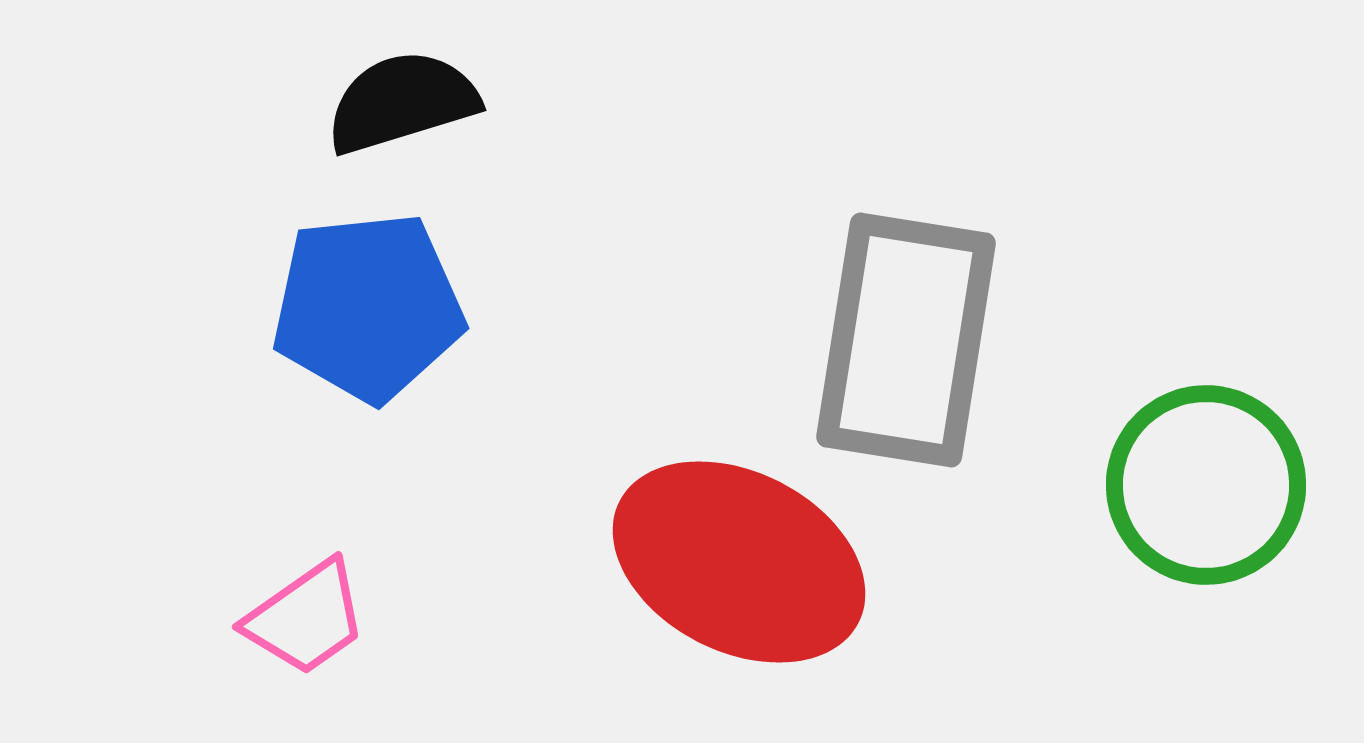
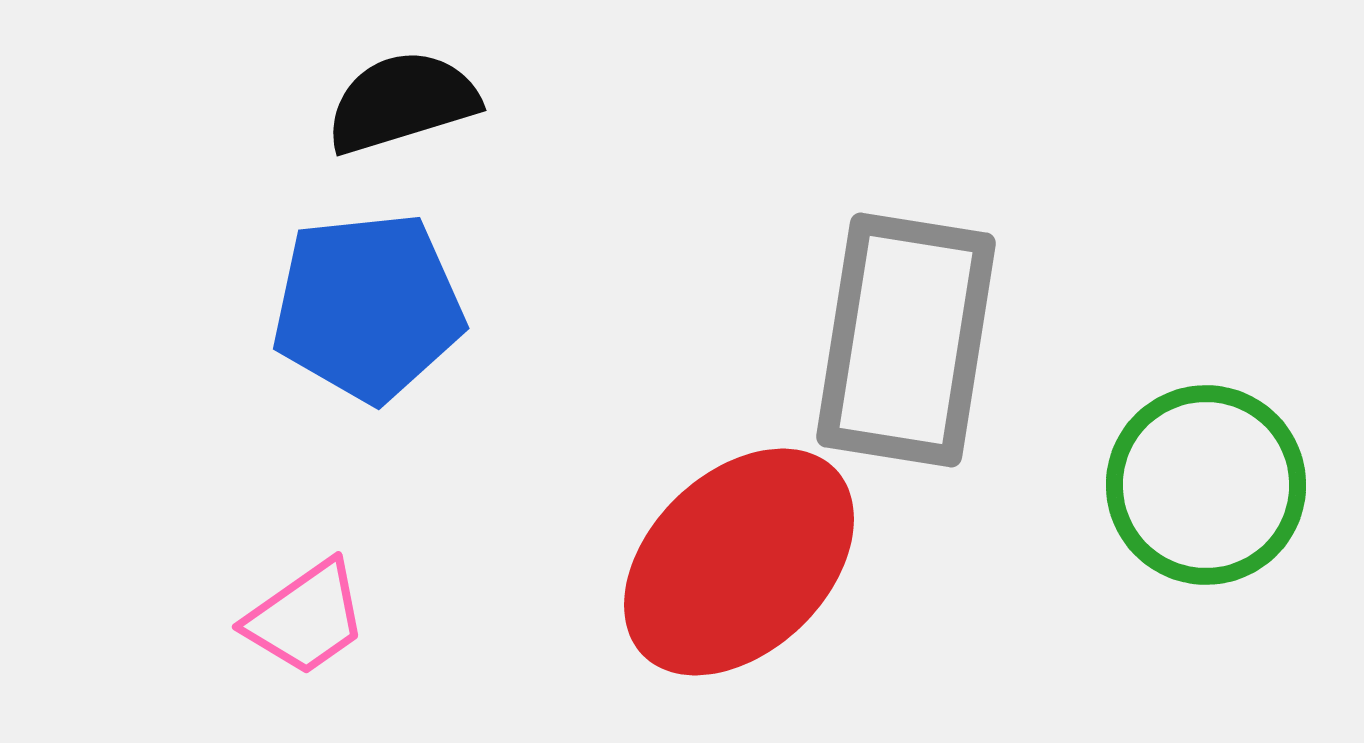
red ellipse: rotated 71 degrees counterclockwise
